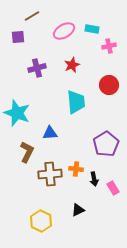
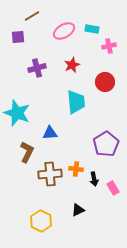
red circle: moved 4 px left, 3 px up
